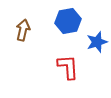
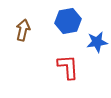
blue star: rotated 10 degrees clockwise
